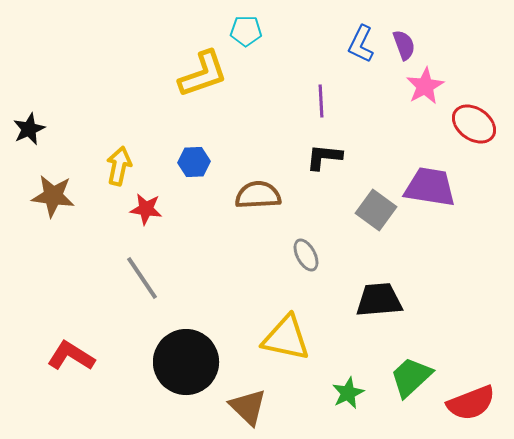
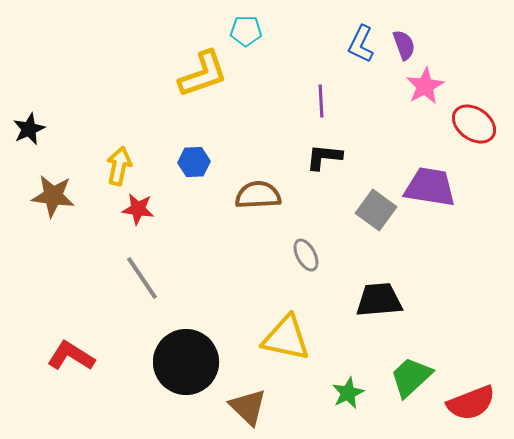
red star: moved 8 px left
